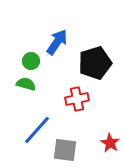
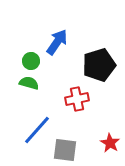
black pentagon: moved 4 px right, 2 px down
green semicircle: moved 3 px right, 1 px up
